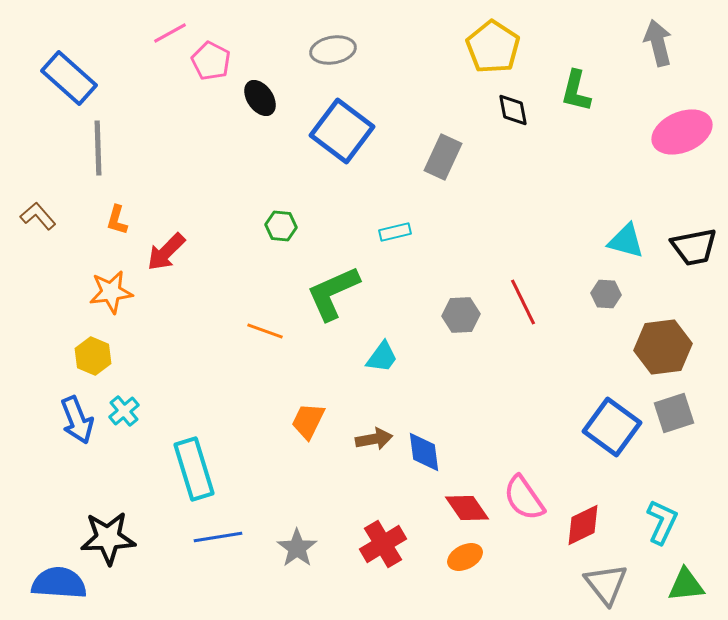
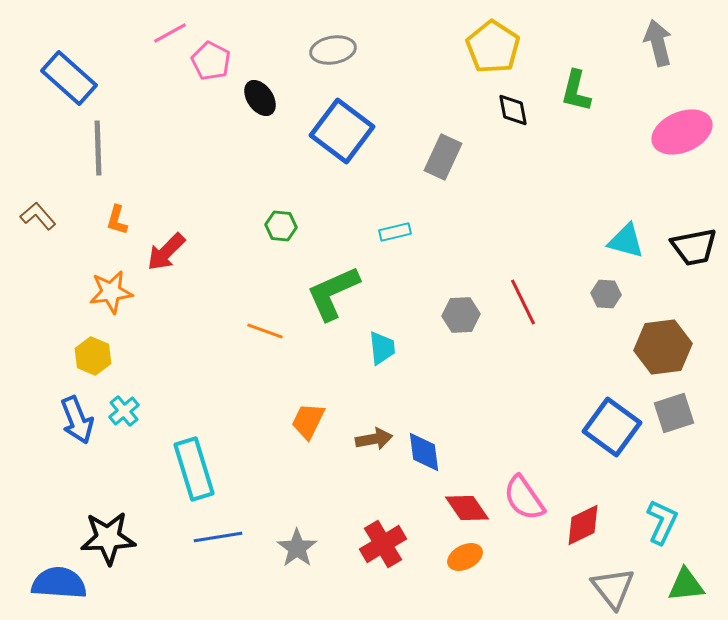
cyan trapezoid at (382, 357): moved 9 px up; rotated 42 degrees counterclockwise
gray triangle at (606, 584): moved 7 px right, 4 px down
